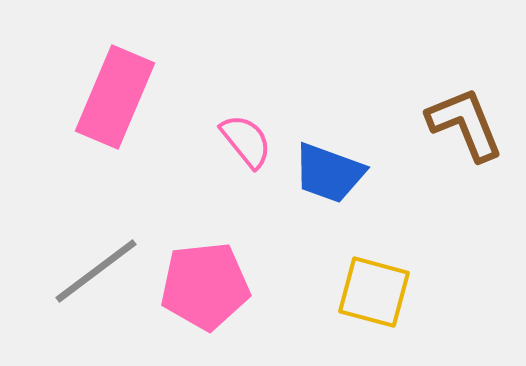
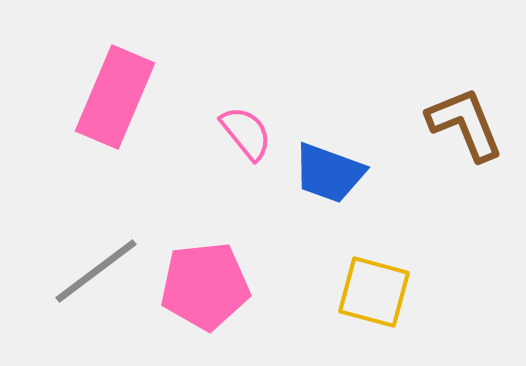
pink semicircle: moved 8 px up
